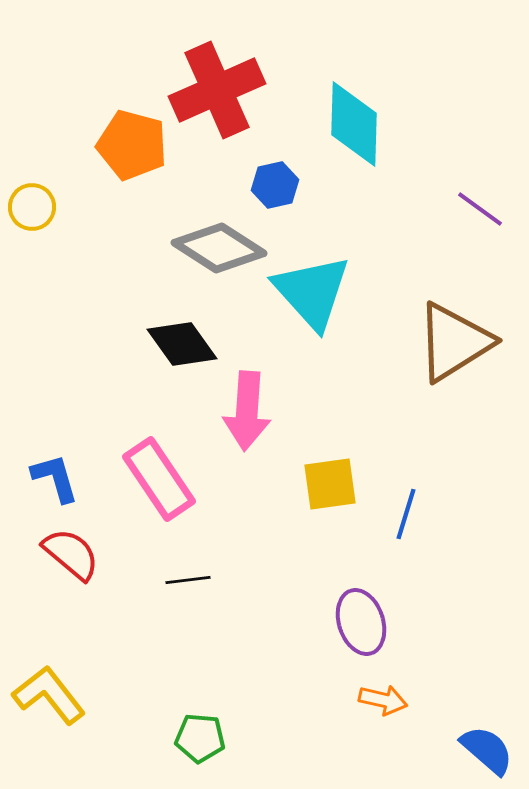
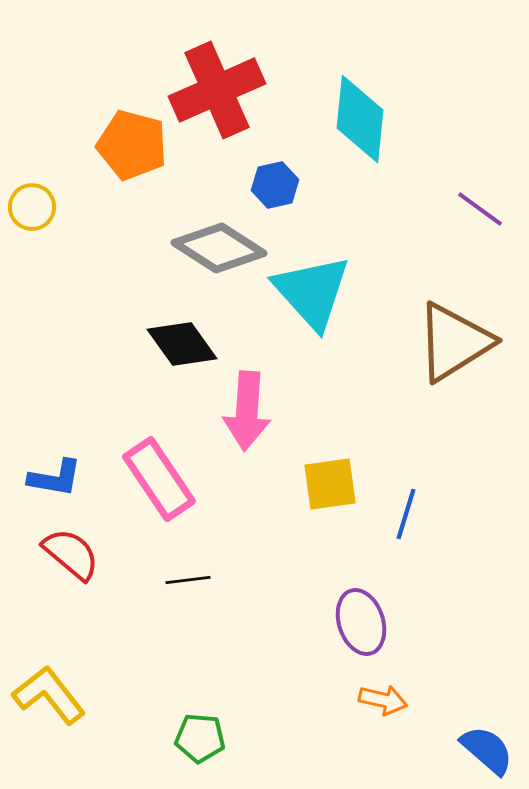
cyan diamond: moved 6 px right, 5 px up; rotated 4 degrees clockwise
blue L-shape: rotated 116 degrees clockwise
